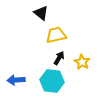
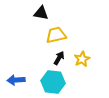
black triangle: rotated 28 degrees counterclockwise
yellow star: moved 3 px up; rotated 14 degrees clockwise
cyan hexagon: moved 1 px right, 1 px down
